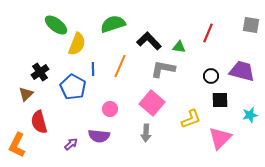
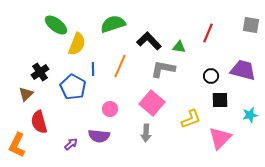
purple trapezoid: moved 1 px right, 1 px up
